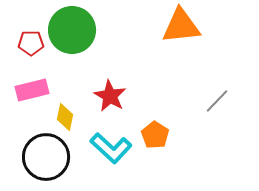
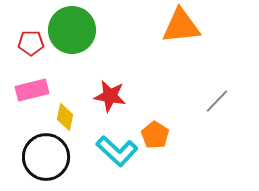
red star: rotated 20 degrees counterclockwise
cyan L-shape: moved 6 px right, 3 px down
